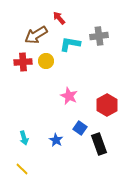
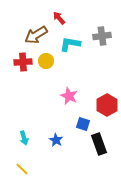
gray cross: moved 3 px right
blue square: moved 3 px right, 4 px up; rotated 16 degrees counterclockwise
